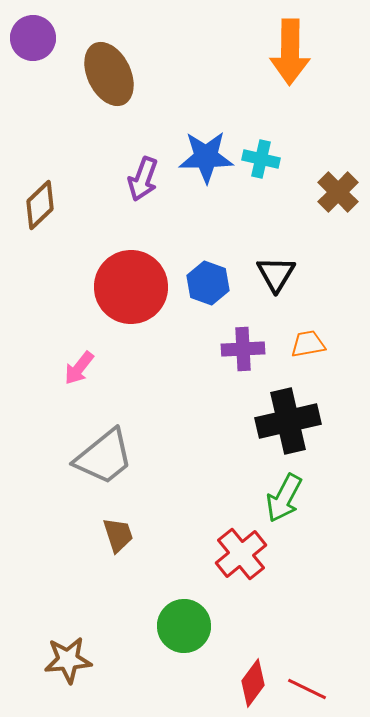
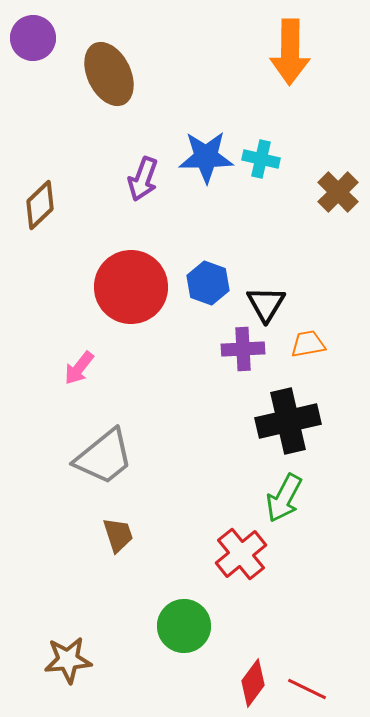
black triangle: moved 10 px left, 30 px down
